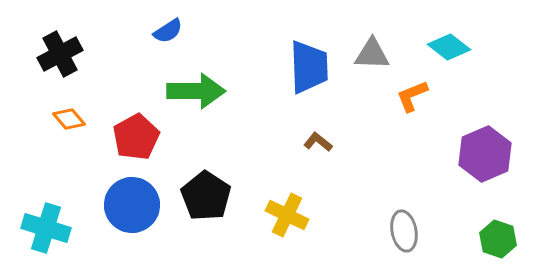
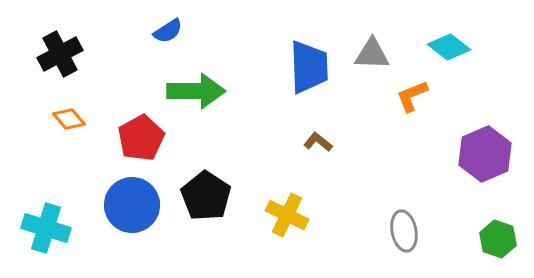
red pentagon: moved 5 px right, 1 px down
